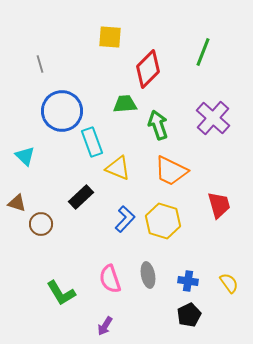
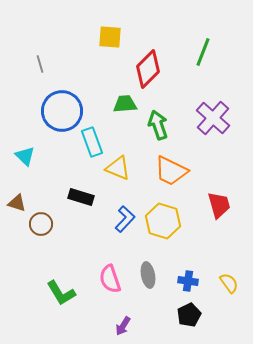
black rectangle: rotated 60 degrees clockwise
purple arrow: moved 18 px right
